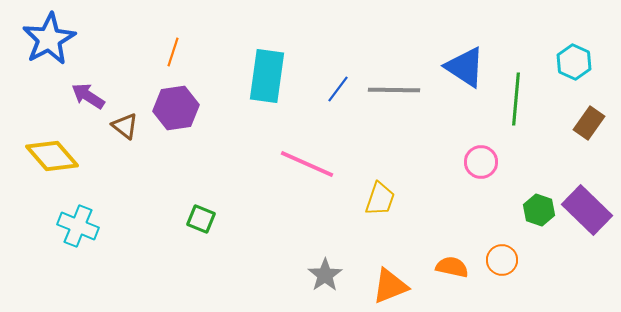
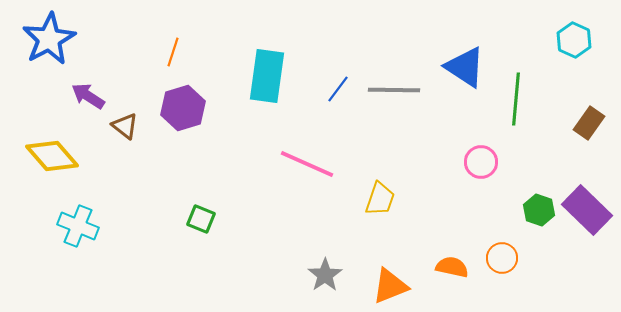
cyan hexagon: moved 22 px up
purple hexagon: moved 7 px right; rotated 9 degrees counterclockwise
orange circle: moved 2 px up
